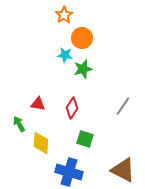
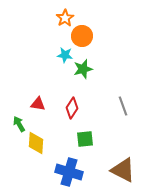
orange star: moved 1 px right, 3 px down
orange circle: moved 2 px up
gray line: rotated 54 degrees counterclockwise
green square: rotated 24 degrees counterclockwise
yellow diamond: moved 5 px left
